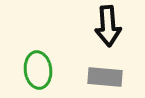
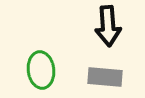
green ellipse: moved 3 px right
